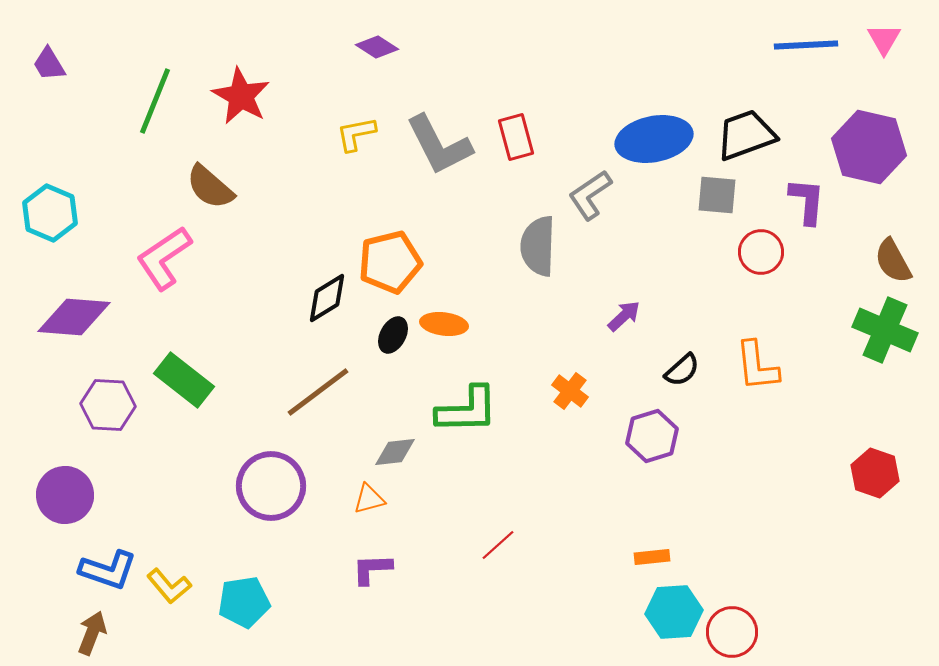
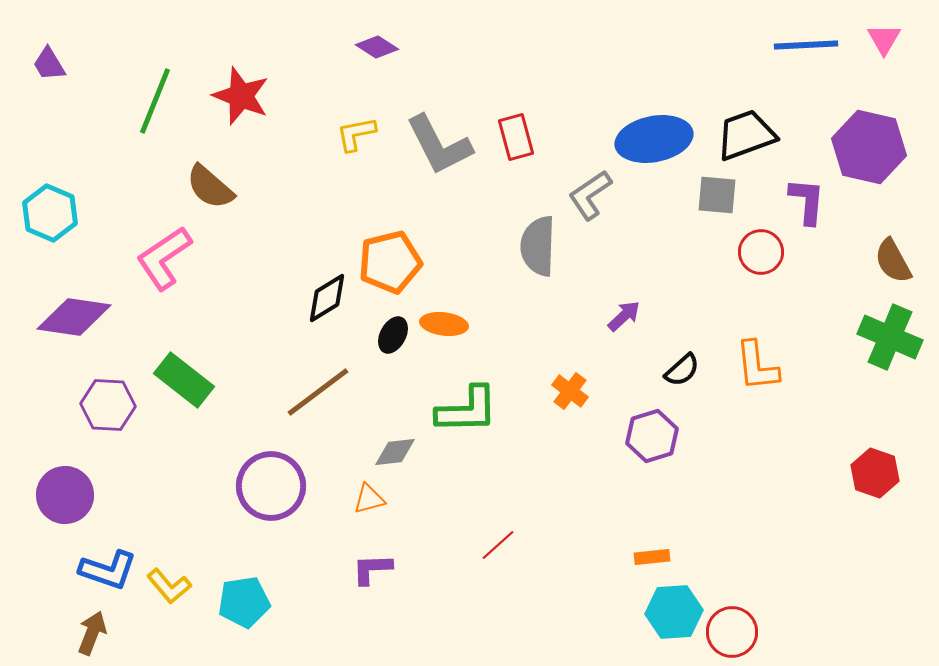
red star at (241, 96): rotated 8 degrees counterclockwise
purple diamond at (74, 317): rotated 4 degrees clockwise
green cross at (885, 330): moved 5 px right, 7 px down
